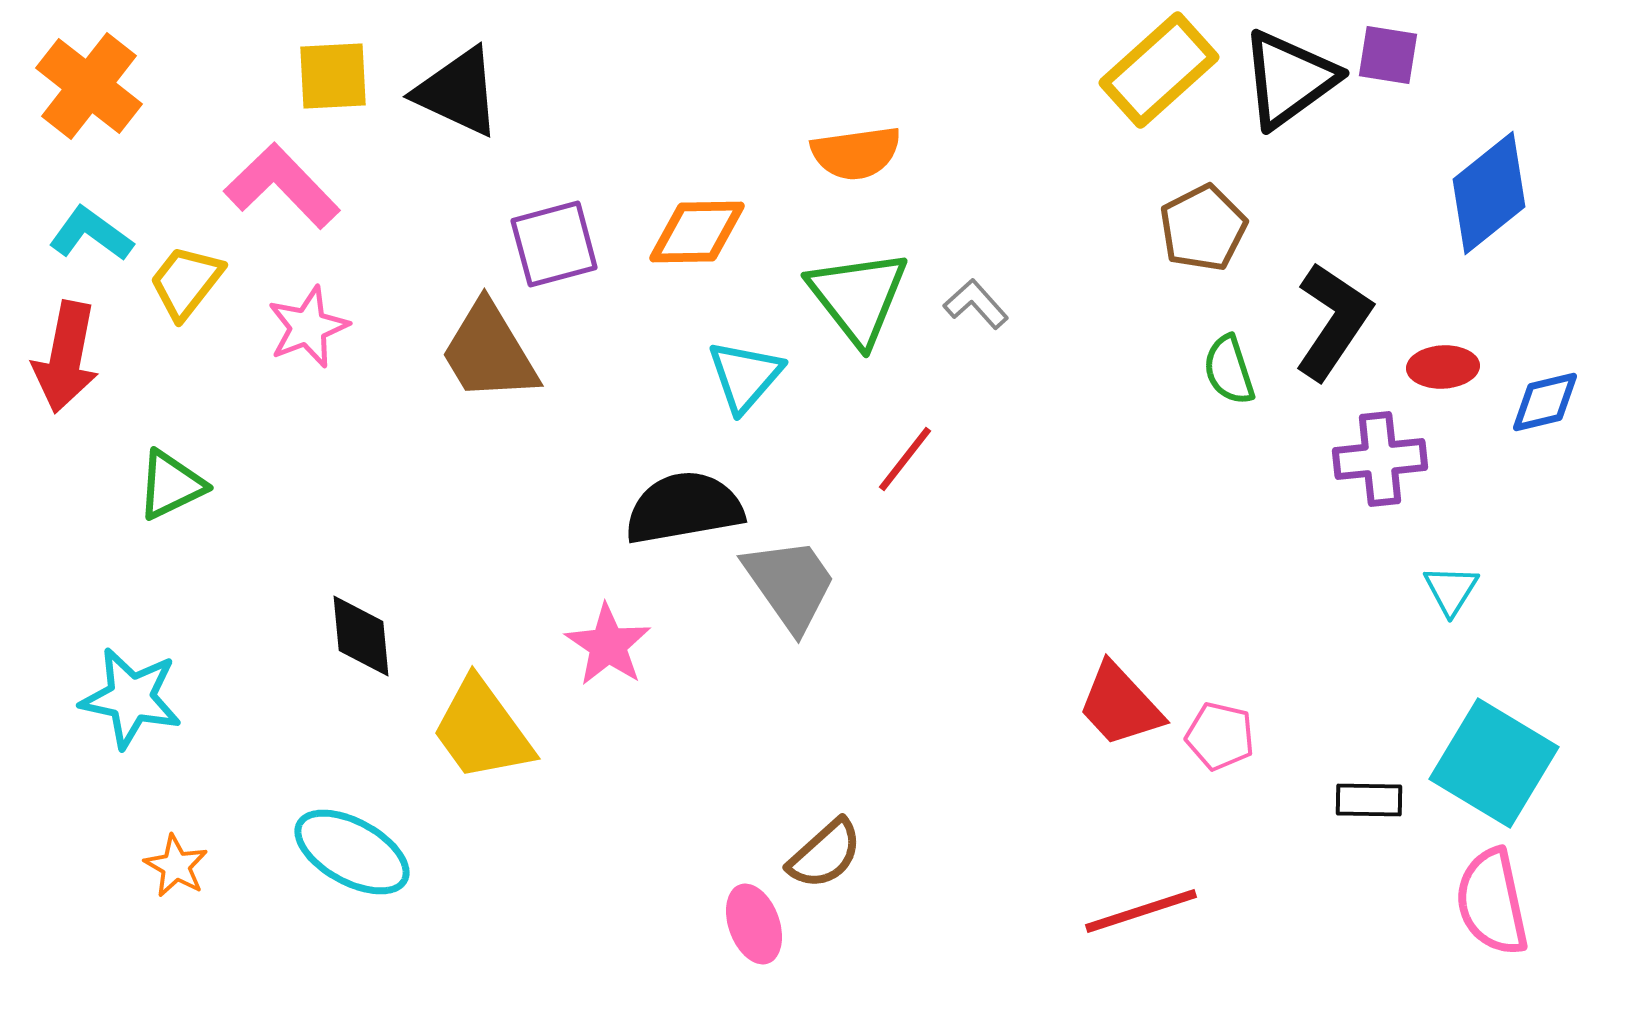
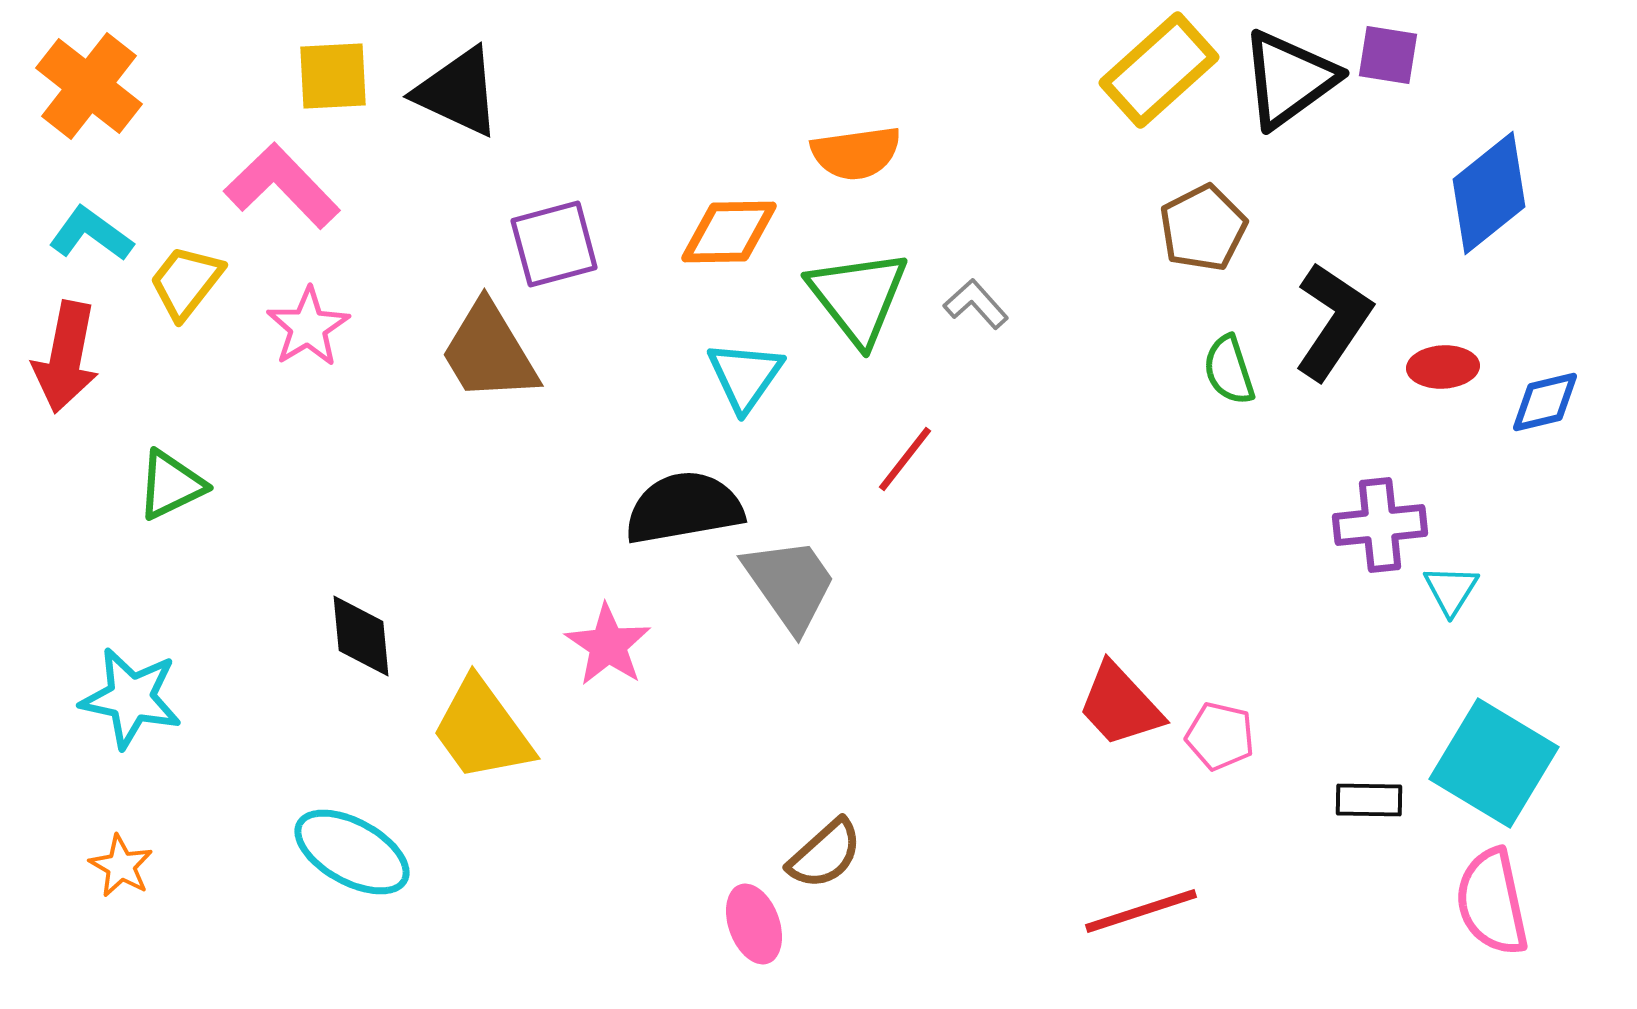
orange diamond at (697, 232): moved 32 px right
pink star at (308, 327): rotated 10 degrees counterclockwise
cyan triangle at (745, 376): rotated 6 degrees counterclockwise
purple cross at (1380, 459): moved 66 px down
orange star at (176, 866): moved 55 px left
